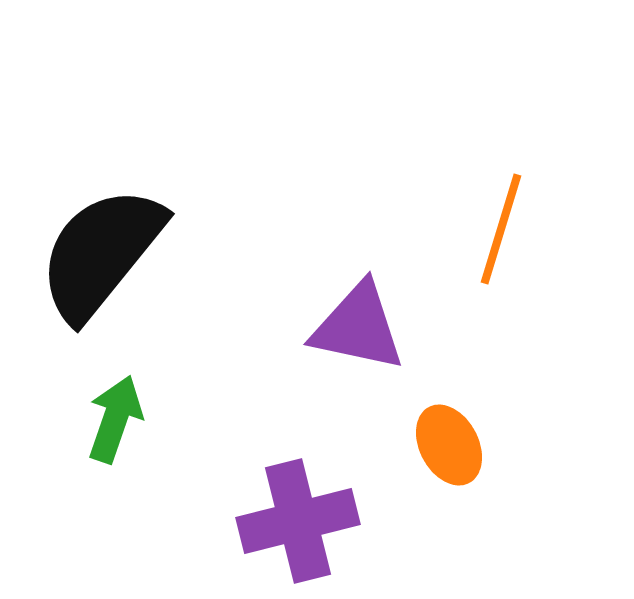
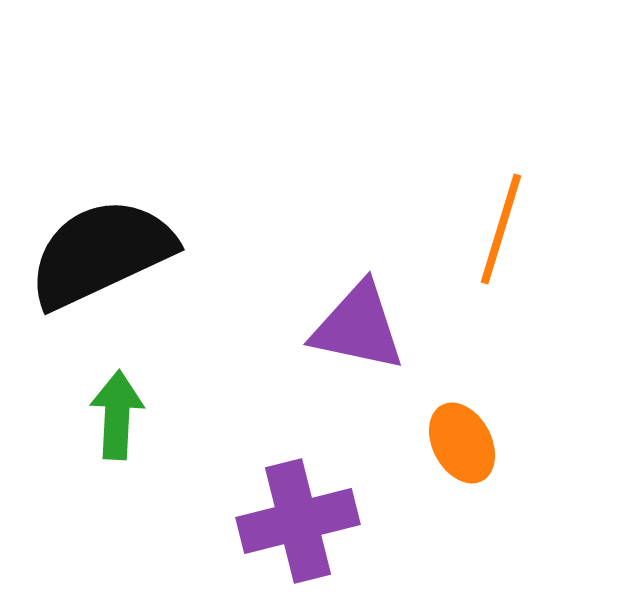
black semicircle: rotated 26 degrees clockwise
green arrow: moved 2 px right, 4 px up; rotated 16 degrees counterclockwise
orange ellipse: moved 13 px right, 2 px up
